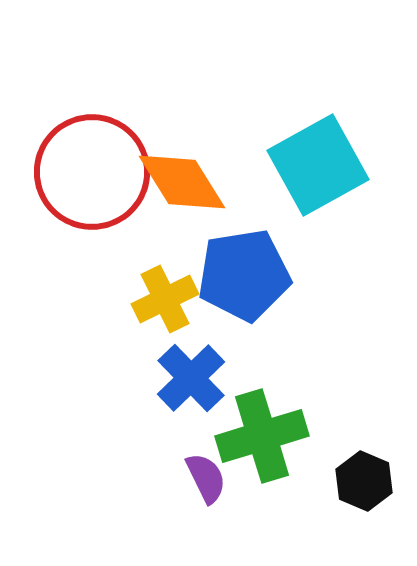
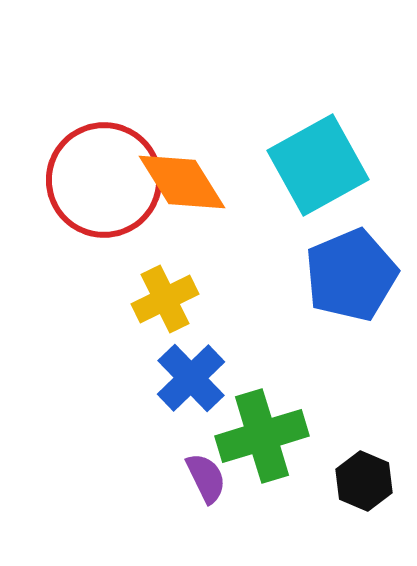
red circle: moved 12 px right, 8 px down
blue pentagon: moved 107 px right; rotated 14 degrees counterclockwise
